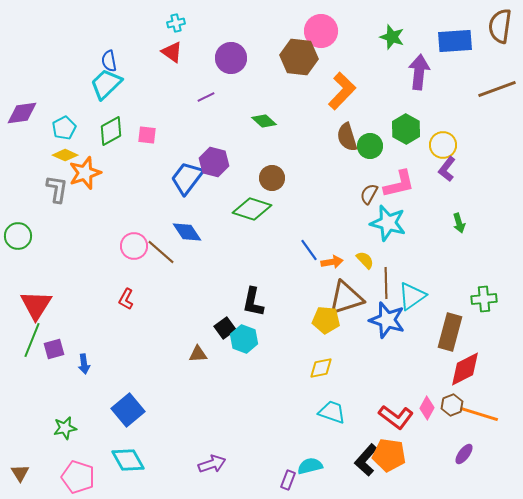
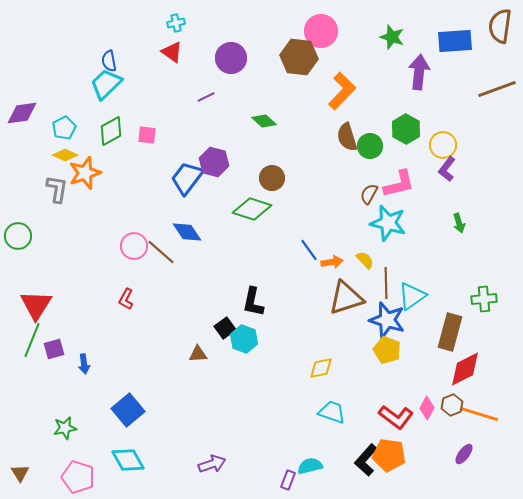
yellow pentagon at (326, 320): moved 61 px right, 30 px down; rotated 16 degrees clockwise
